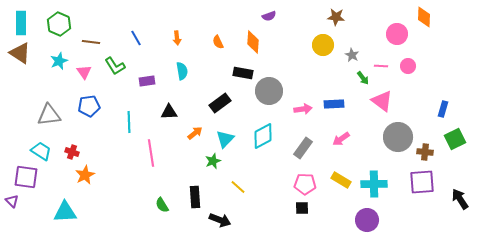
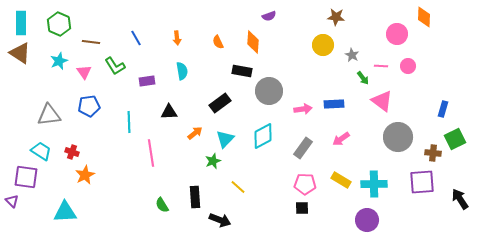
black rectangle at (243, 73): moved 1 px left, 2 px up
brown cross at (425, 152): moved 8 px right, 1 px down
